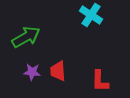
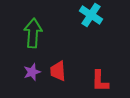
green arrow: moved 7 px right, 4 px up; rotated 56 degrees counterclockwise
purple star: rotated 24 degrees counterclockwise
